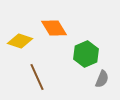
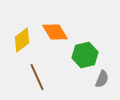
orange diamond: moved 1 px right, 4 px down
yellow diamond: moved 2 px right, 1 px up; rotated 55 degrees counterclockwise
green hexagon: moved 1 px left, 1 px down; rotated 10 degrees clockwise
